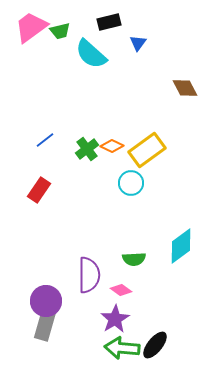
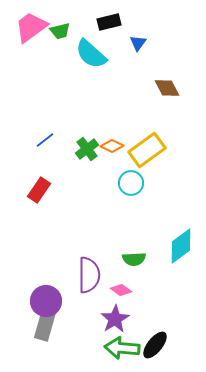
brown diamond: moved 18 px left
